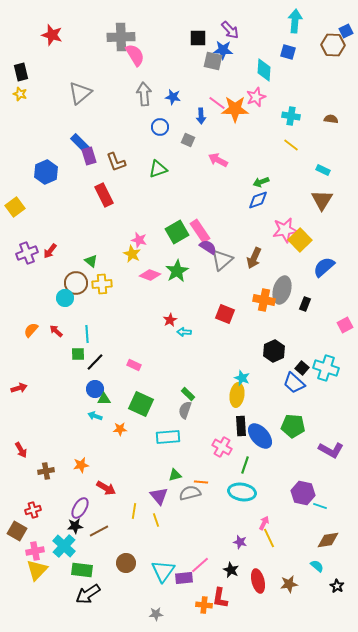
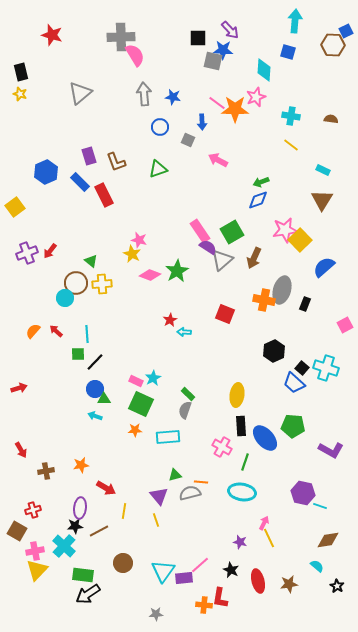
blue arrow at (201, 116): moved 1 px right, 6 px down
blue rectangle at (80, 143): moved 39 px down
green square at (177, 232): moved 55 px right
orange semicircle at (31, 330): moved 2 px right, 1 px down
pink rectangle at (134, 365): moved 2 px right, 16 px down
cyan star at (242, 378): moved 89 px left; rotated 21 degrees clockwise
orange star at (120, 429): moved 15 px right, 1 px down
blue ellipse at (260, 436): moved 5 px right, 2 px down
green line at (245, 465): moved 3 px up
purple ellipse at (80, 508): rotated 25 degrees counterclockwise
yellow line at (134, 511): moved 10 px left
brown circle at (126, 563): moved 3 px left
green rectangle at (82, 570): moved 1 px right, 5 px down
